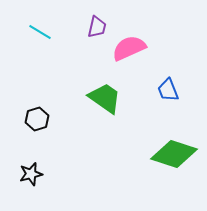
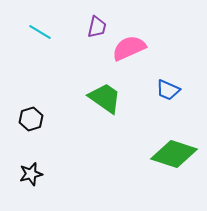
blue trapezoid: rotated 45 degrees counterclockwise
black hexagon: moved 6 px left
